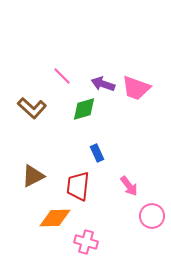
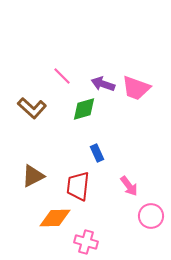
pink circle: moved 1 px left
